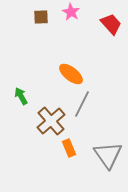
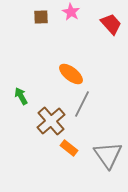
orange rectangle: rotated 30 degrees counterclockwise
